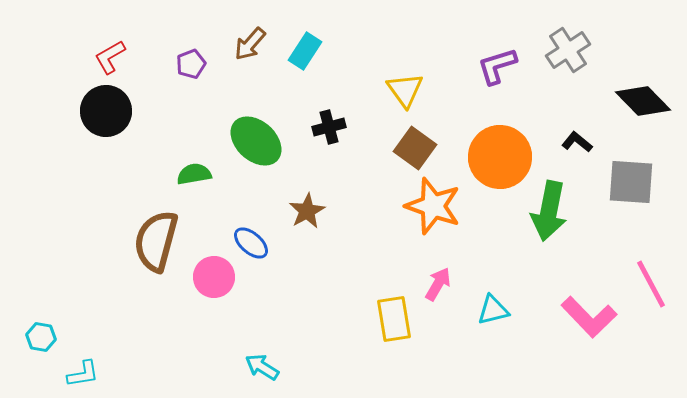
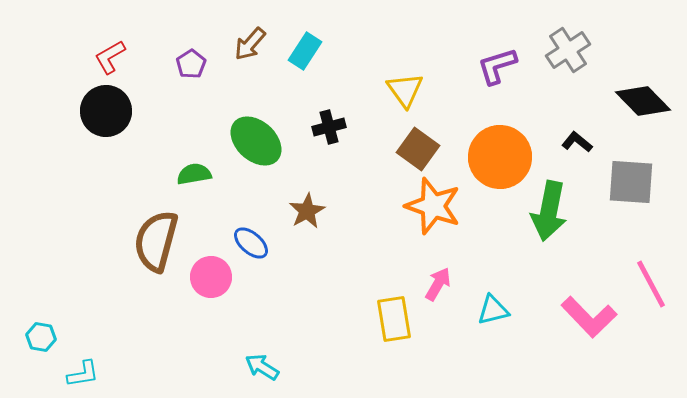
purple pentagon: rotated 12 degrees counterclockwise
brown square: moved 3 px right, 1 px down
pink circle: moved 3 px left
